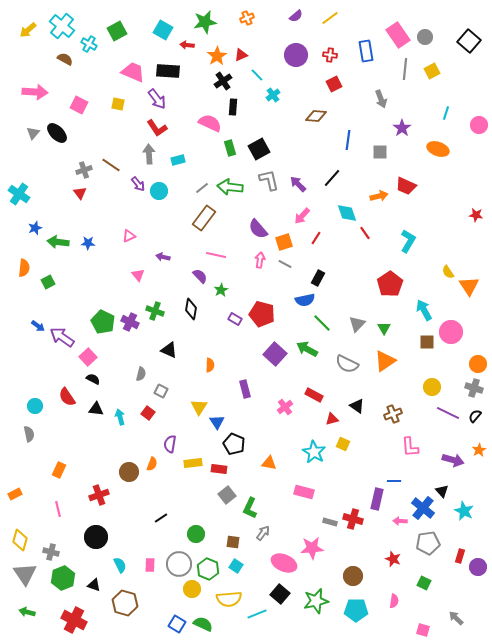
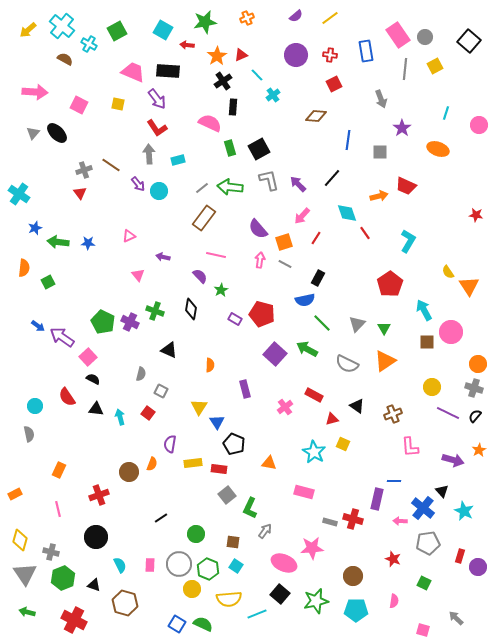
yellow square at (432, 71): moved 3 px right, 5 px up
gray arrow at (263, 533): moved 2 px right, 2 px up
